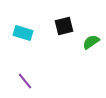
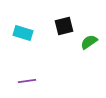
green semicircle: moved 2 px left
purple line: moved 2 px right; rotated 60 degrees counterclockwise
